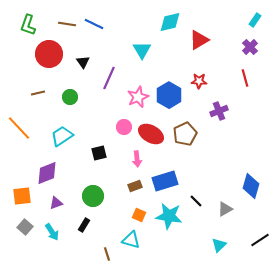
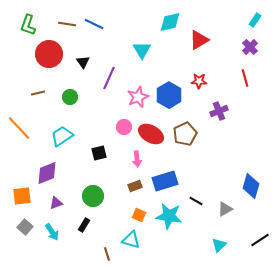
black line at (196, 201): rotated 16 degrees counterclockwise
